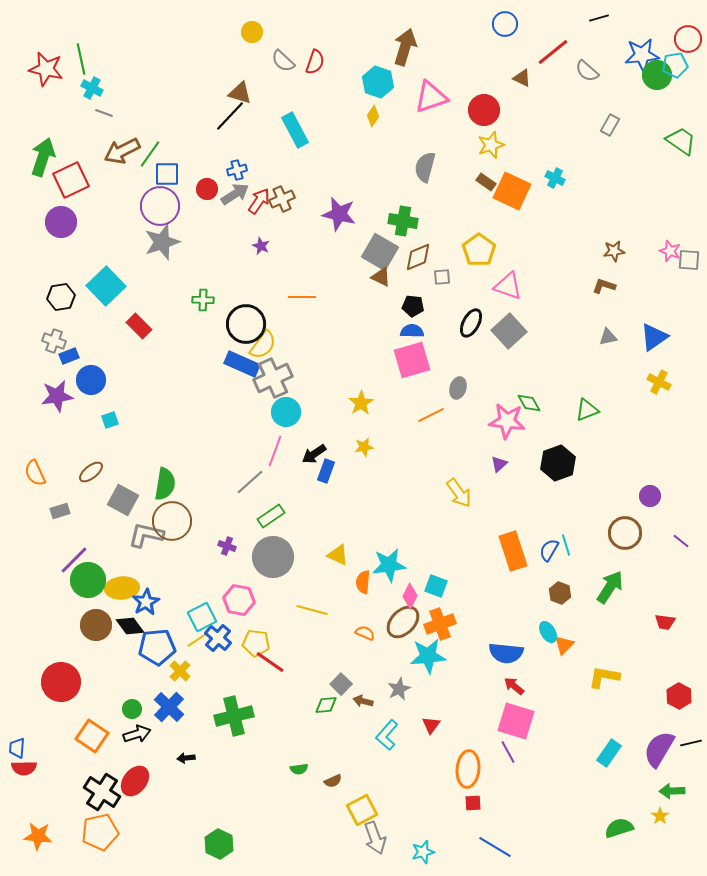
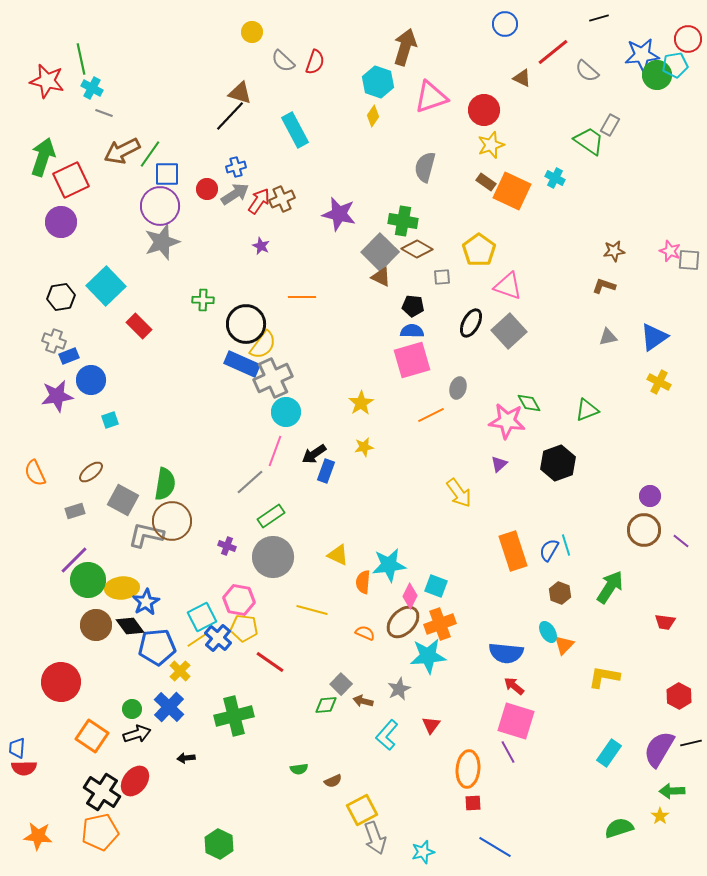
red star at (46, 69): moved 1 px right, 12 px down
green trapezoid at (681, 141): moved 92 px left
blue cross at (237, 170): moved 1 px left, 3 px up
gray square at (380, 252): rotated 15 degrees clockwise
brown diamond at (418, 257): moved 1 px left, 8 px up; rotated 52 degrees clockwise
gray rectangle at (60, 511): moved 15 px right
brown circle at (625, 533): moved 19 px right, 3 px up
yellow pentagon at (256, 643): moved 12 px left, 15 px up
